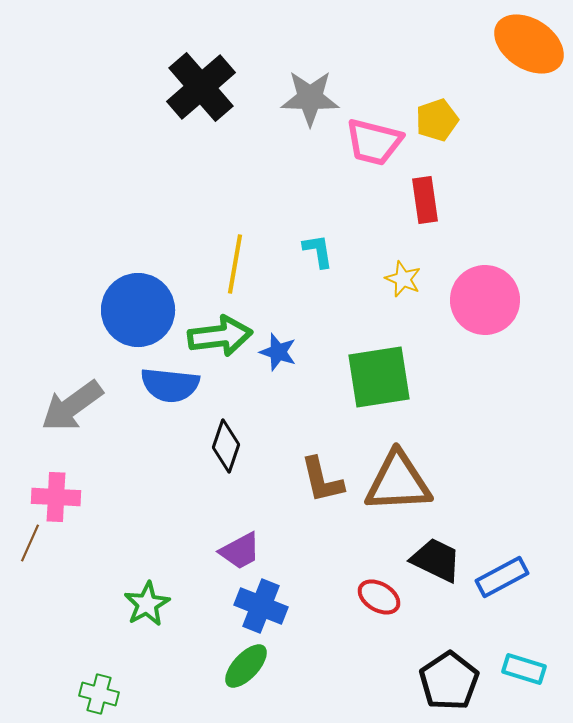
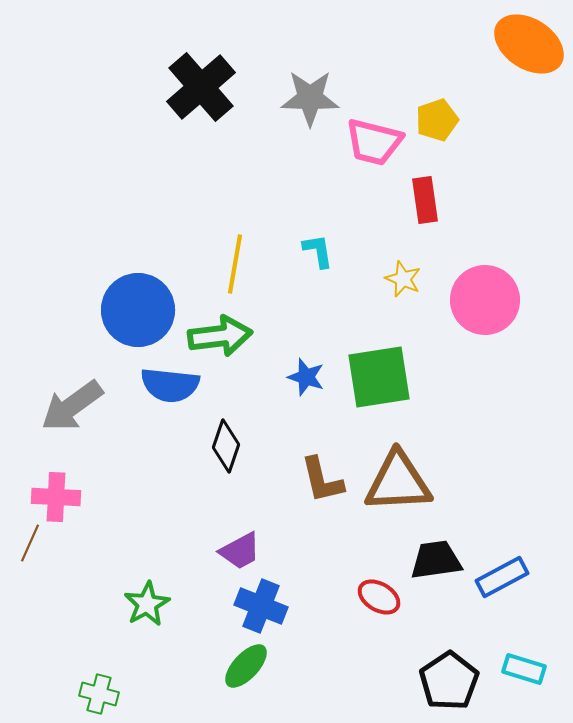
blue star: moved 28 px right, 25 px down
black trapezoid: rotated 34 degrees counterclockwise
